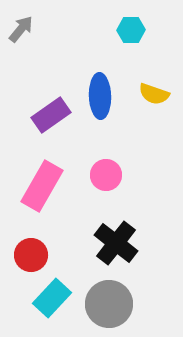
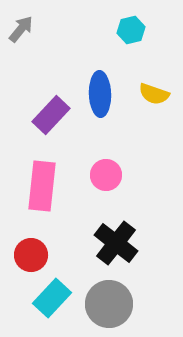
cyan hexagon: rotated 12 degrees counterclockwise
blue ellipse: moved 2 px up
purple rectangle: rotated 12 degrees counterclockwise
pink rectangle: rotated 24 degrees counterclockwise
